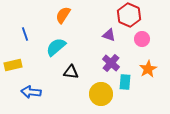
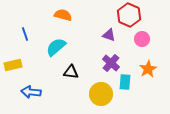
orange semicircle: rotated 72 degrees clockwise
